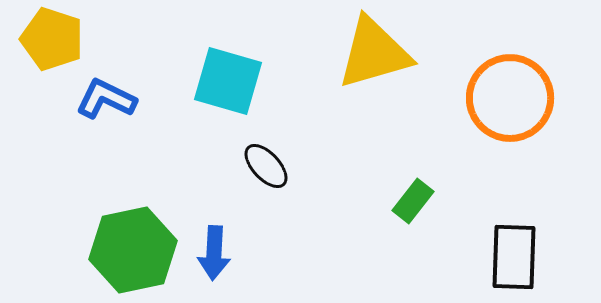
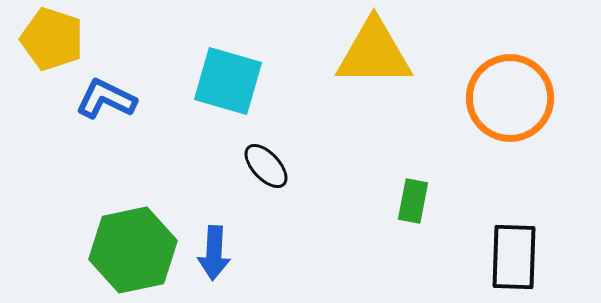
yellow triangle: rotated 16 degrees clockwise
green rectangle: rotated 27 degrees counterclockwise
